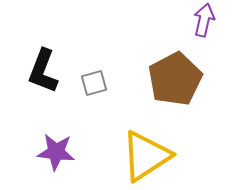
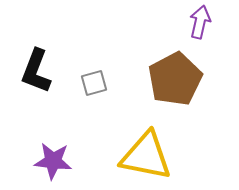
purple arrow: moved 4 px left, 2 px down
black L-shape: moved 7 px left
purple star: moved 3 px left, 9 px down
yellow triangle: rotated 44 degrees clockwise
